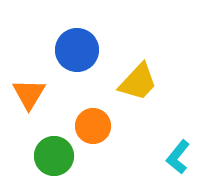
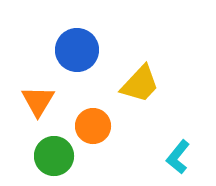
yellow trapezoid: moved 2 px right, 2 px down
orange triangle: moved 9 px right, 7 px down
